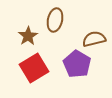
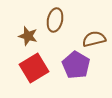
brown star: rotated 24 degrees counterclockwise
purple pentagon: moved 1 px left, 1 px down
